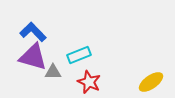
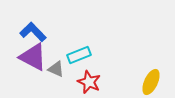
purple triangle: rotated 12 degrees clockwise
gray triangle: moved 3 px right, 3 px up; rotated 24 degrees clockwise
yellow ellipse: rotated 30 degrees counterclockwise
